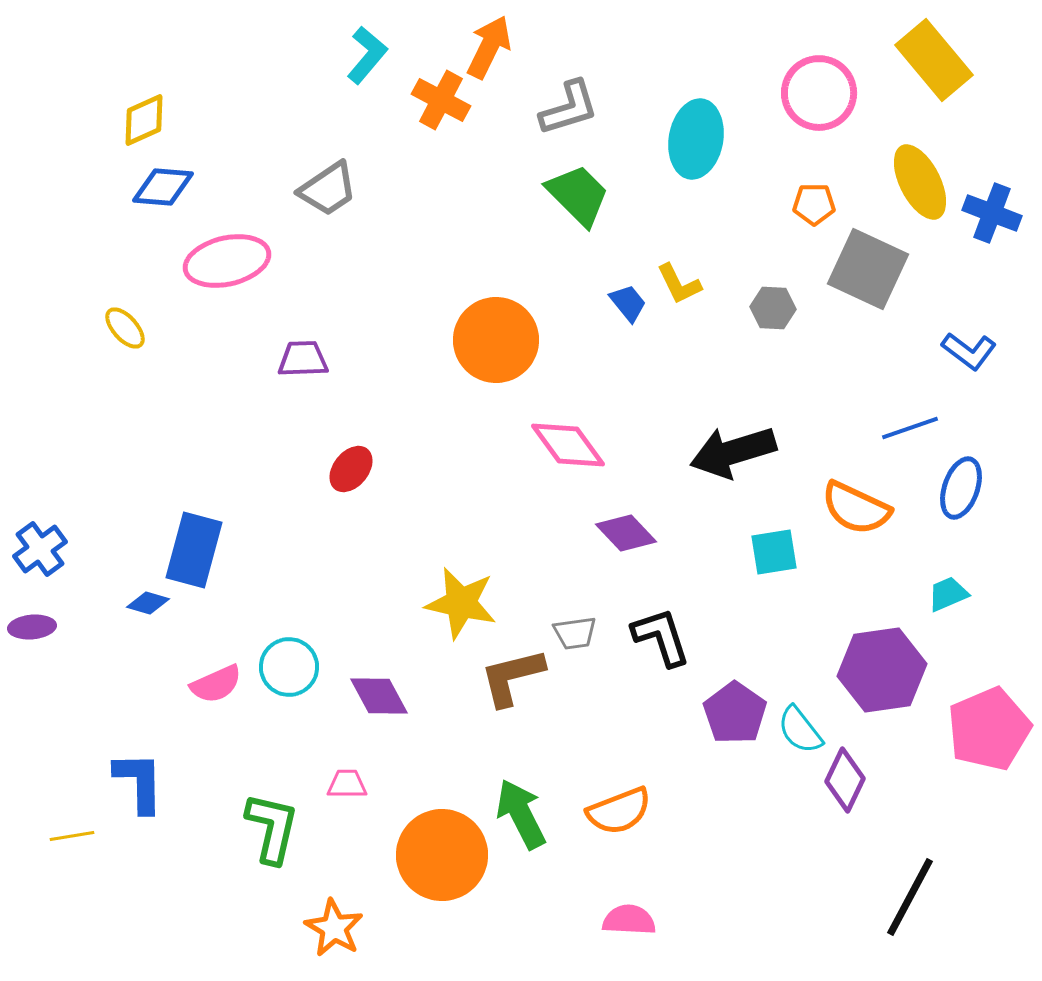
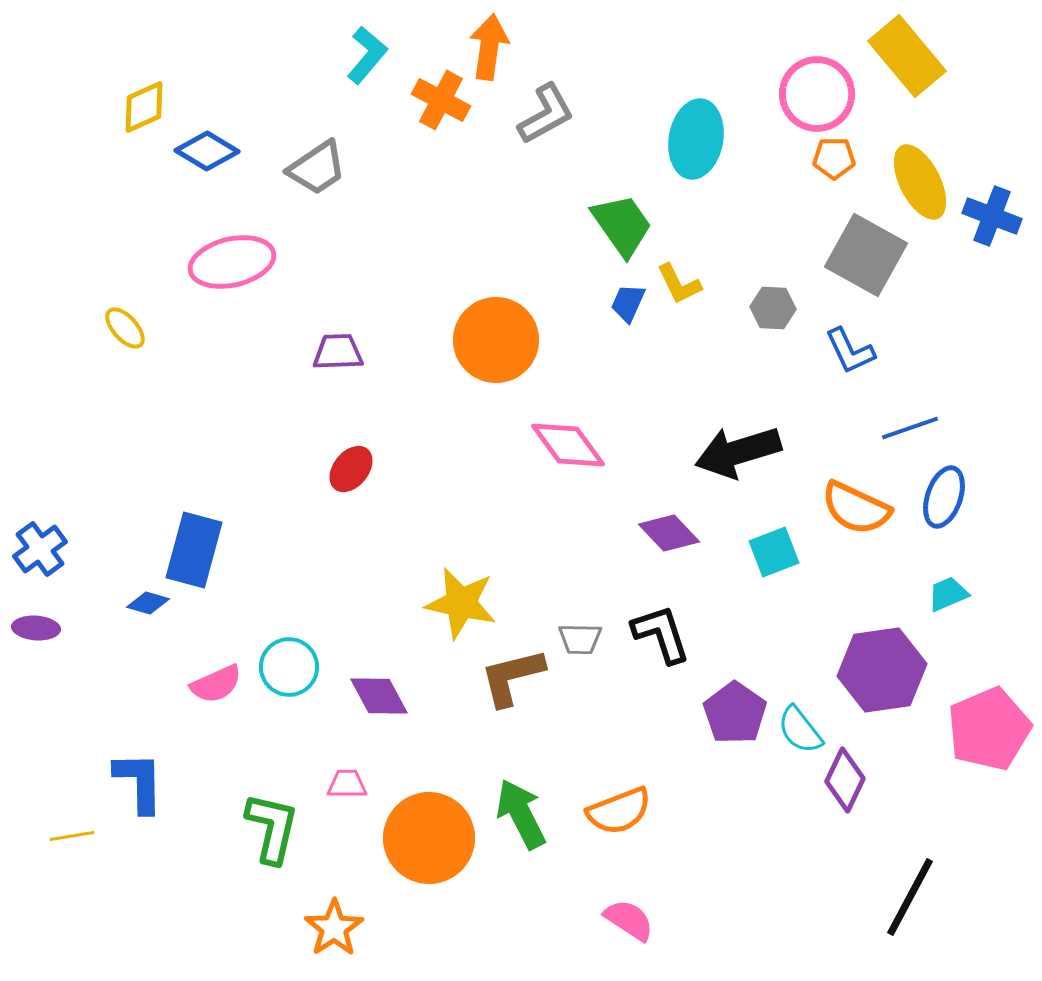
orange arrow at (489, 47): rotated 18 degrees counterclockwise
yellow rectangle at (934, 60): moved 27 px left, 4 px up
pink circle at (819, 93): moved 2 px left, 1 px down
gray L-shape at (569, 108): moved 23 px left, 6 px down; rotated 12 degrees counterclockwise
yellow diamond at (144, 120): moved 13 px up
blue diamond at (163, 187): moved 44 px right, 36 px up; rotated 26 degrees clockwise
gray trapezoid at (328, 189): moved 11 px left, 21 px up
green trapezoid at (578, 195): moved 44 px right, 30 px down; rotated 10 degrees clockwise
orange pentagon at (814, 204): moved 20 px right, 46 px up
blue cross at (992, 213): moved 3 px down
pink ellipse at (227, 261): moved 5 px right, 1 px down
gray square at (868, 269): moved 2 px left, 14 px up; rotated 4 degrees clockwise
blue trapezoid at (628, 303): rotated 117 degrees counterclockwise
blue L-shape at (969, 351): moved 119 px left; rotated 28 degrees clockwise
purple trapezoid at (303, 359): moved 35 px right, 7 px up
black arrow at (733, 452): moved 5 px right
blue ellipse at (961, 488): moved 17 px left, 9 px down
purple diamond at (626, 533): moved 43 px right
cyan square at (774, 552): rotated 12 degrees counterclockwise
purple ellipse at (32, 627): moved 4 px right, 1 px down; rotated 9 degrees clockwise
gray trapezoid at (575, 633): moved 5 px right, 6 px down; rotated 9 degrees clockwise
black L-shape at (661, 637): moved 3 px up
orange circle at (442, 855): moved 13 px left, 17 px up
pink semicircle at (629, 920): rotated 30 degrees clockwise
orange star at (334, 928): rotated 8 degrees clockwise
